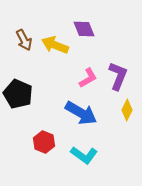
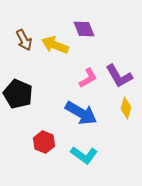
purple L-shape: moved 1 px right; rotated 128 degrees clockwise
yellow diamond: moved 1 px left, 2 px up; rotated 10 degrees counterclockwise
